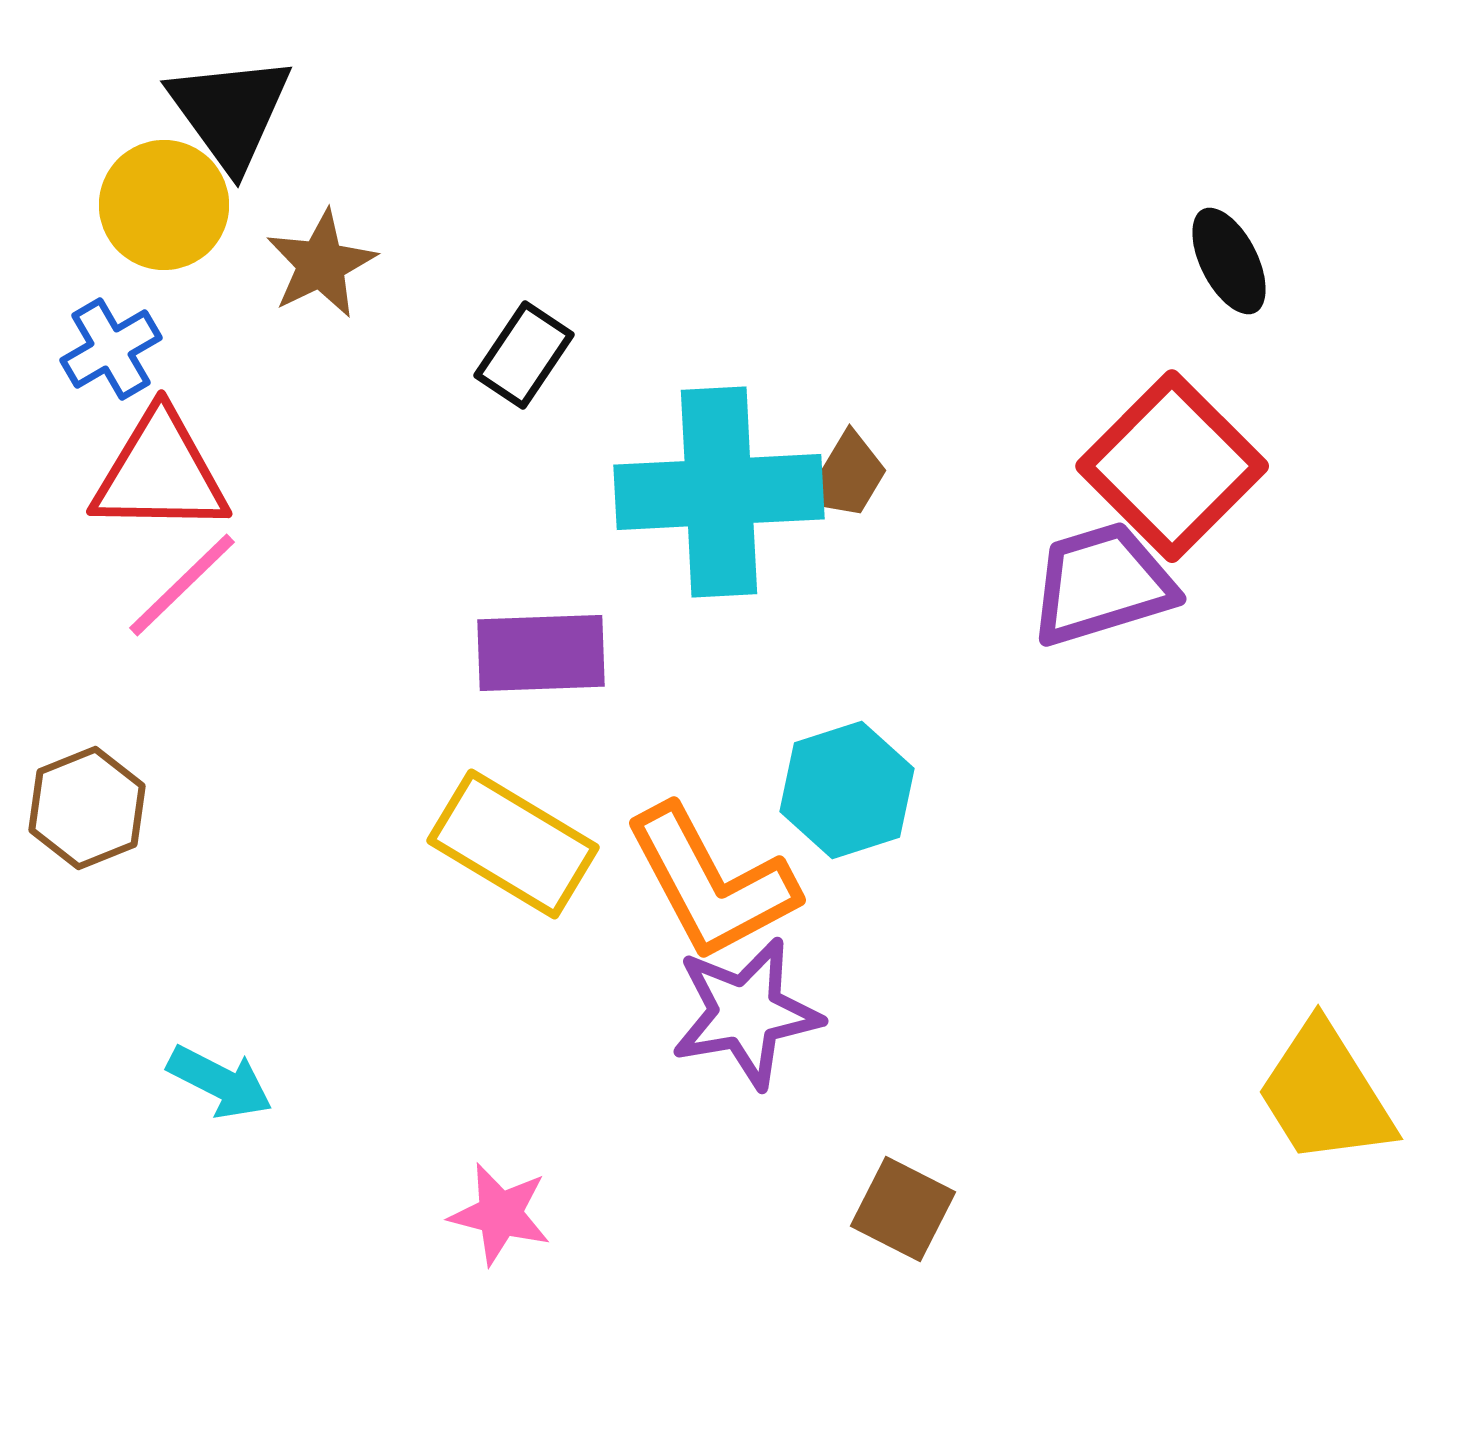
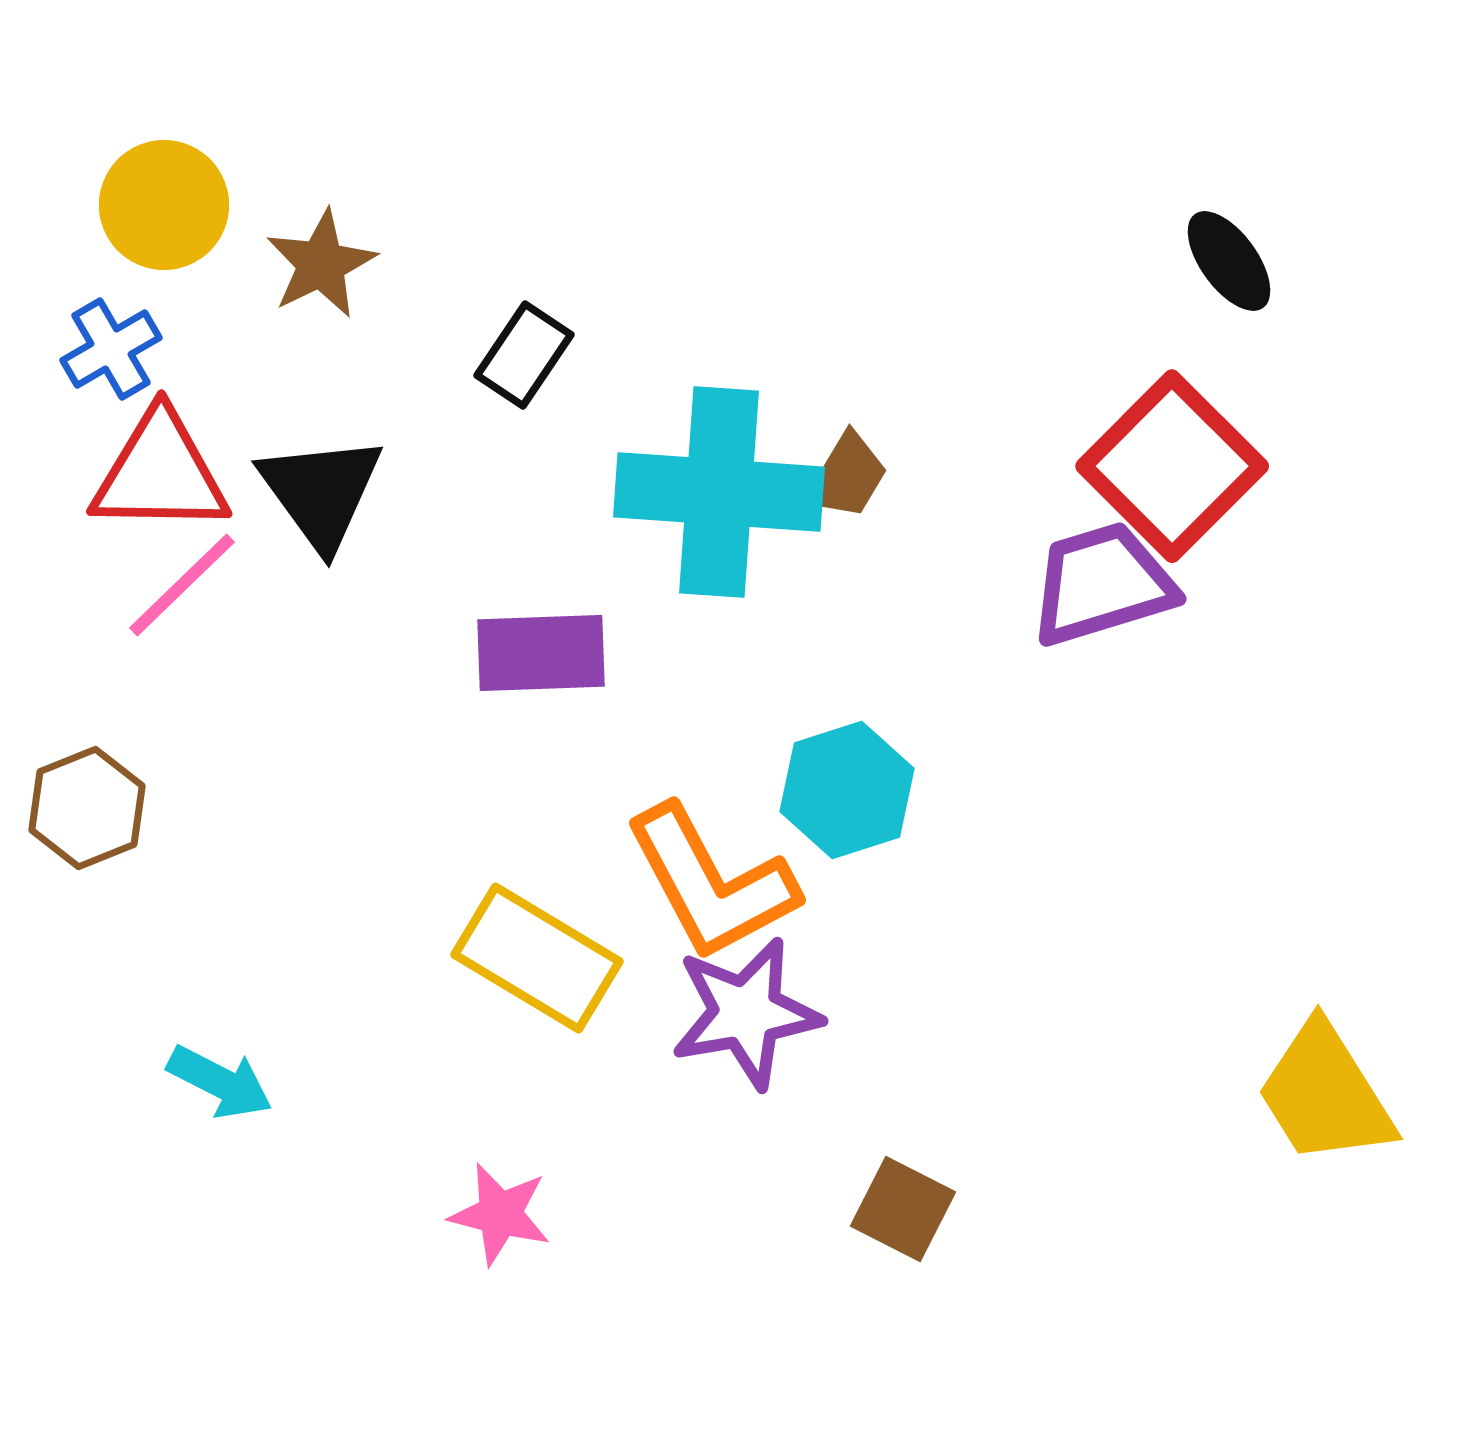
black triangle: moved 91 px right, 380 px down
black ellipse: rotated 9 degrees counterclockwise
cyan cross: rotated 7 degrees clockwise
yellow rectangle: moved 24 px right, 114 px down
